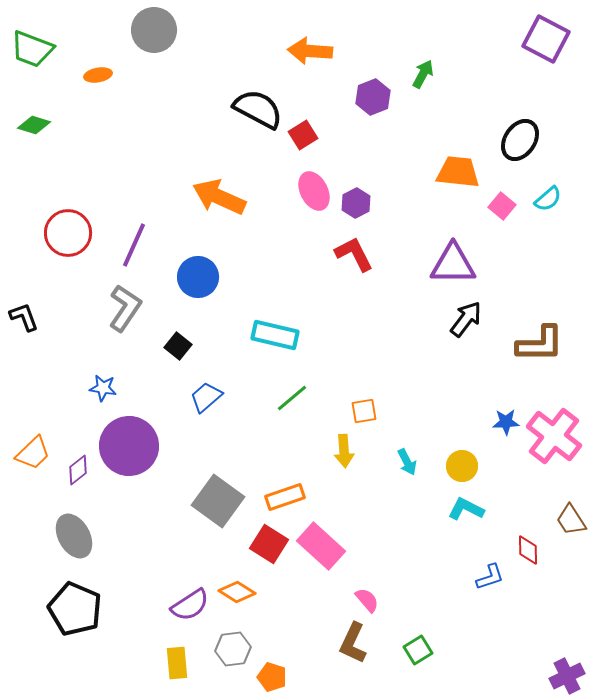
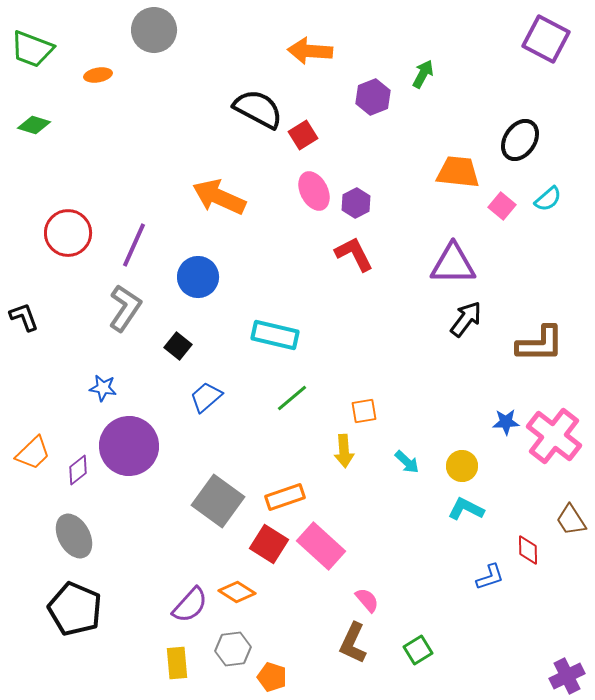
cyan arrow at (407, 462): rotated 20 degrees counterclockwise
purple semicircle at (190, 605): rotated 15 degrees counterclockwise
